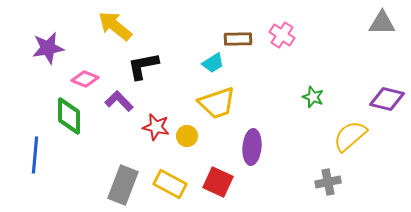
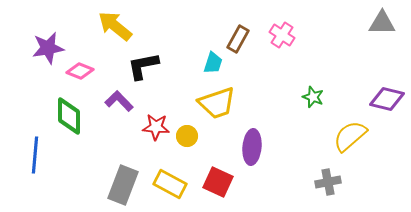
brown rectangle: rotated 60 degrees counterclockwise
cyan trapezoid: rotated 40 degrees counterclockwise
pink diamond: moved 5 px left, 8 px up
red star: rotated 8 degrees counterclockwise
